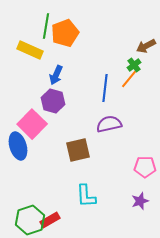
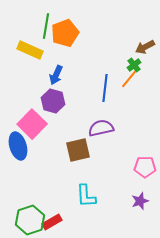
brown arrow: moved 1 px left, 1 px down
purple semicircle: moved 8 px left, 4 px down
red rectangle: moved 2 px right, 2 px down
